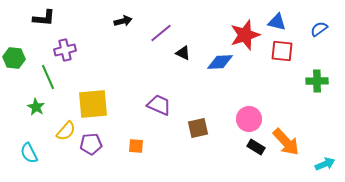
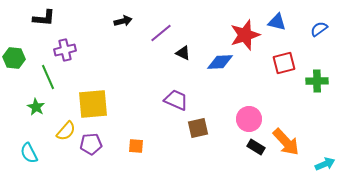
red square: moved 2 px right, 12 px down; rotated 20 degrees counterclockwise
purple trapezoid: moved 17 px right, 5 px up
